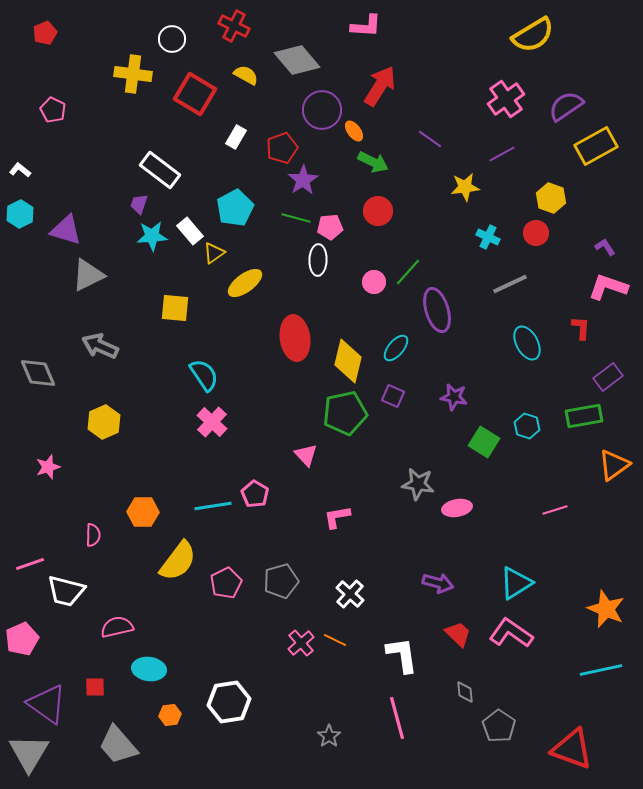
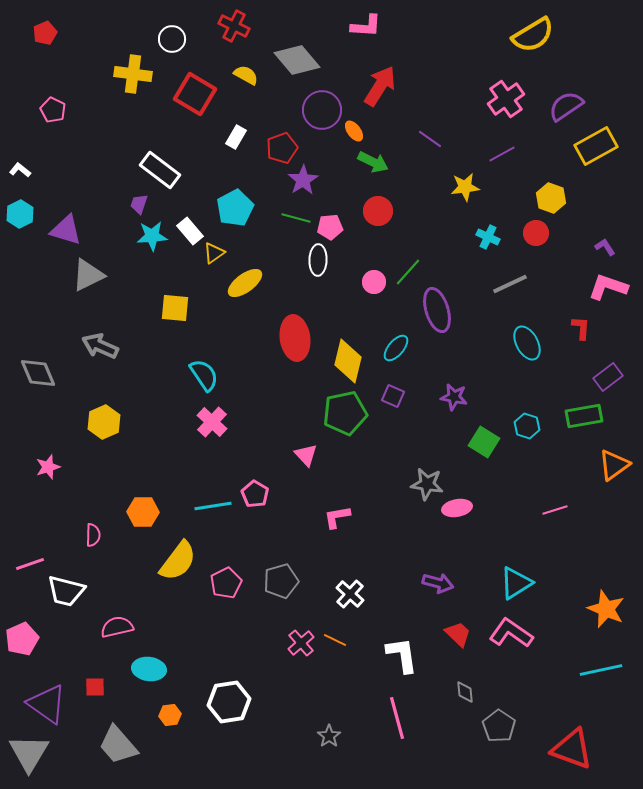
gray star at (418, 484): moved 9 px right
